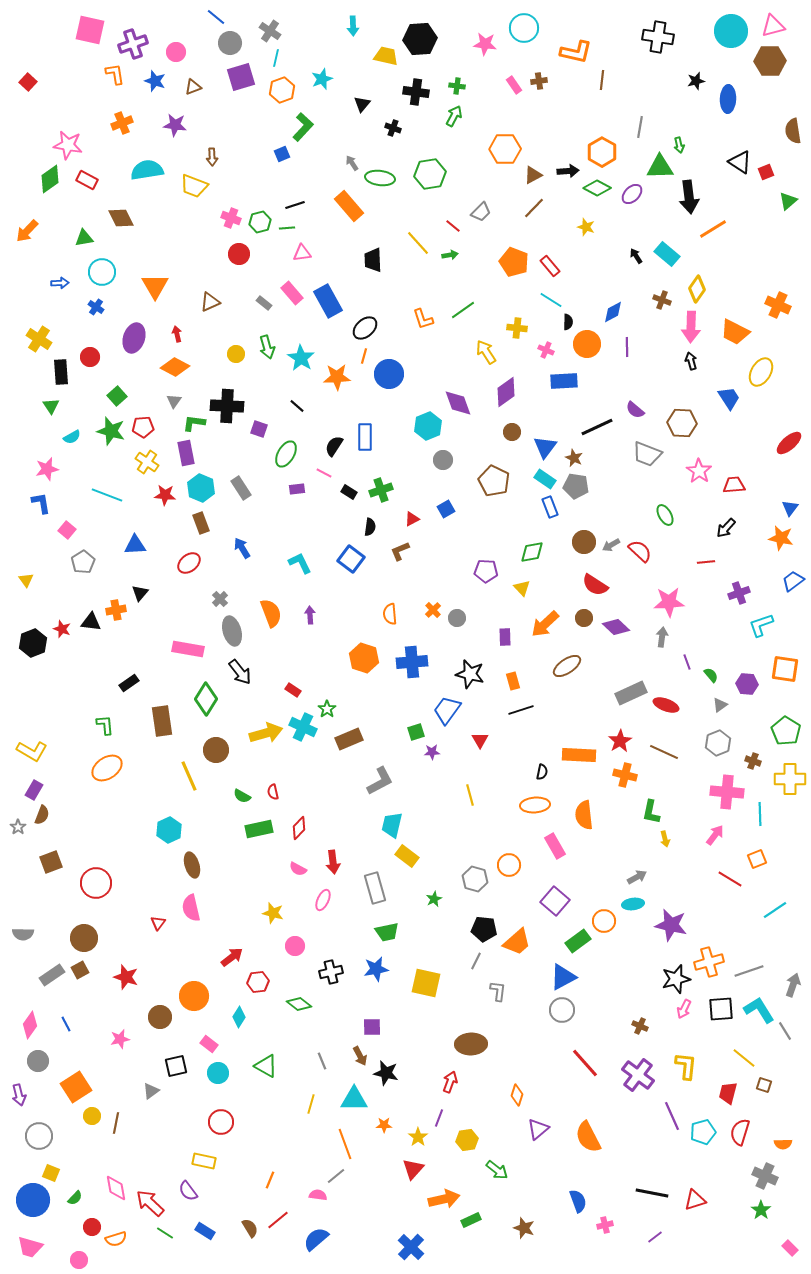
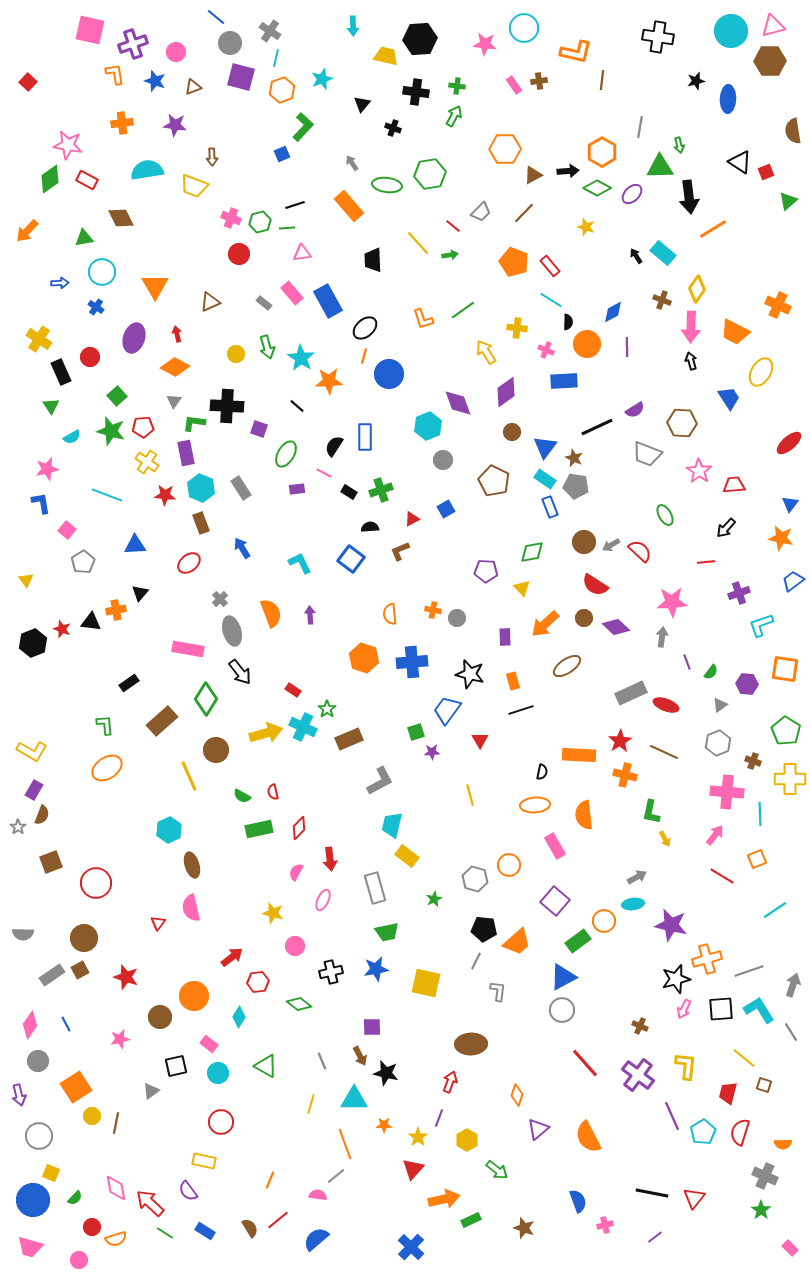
purple square at (241, 77): rotated 32 degrees clockwise
orange cross at (122, 123): rotated 15 degrees clockwise
green ellipse at (380, 178): moved 7 px right, 7 px down
brown line at (534, 208): moved 10 px left, 5 px down
cyan rectangle at (667, 254): moved 4 px left, 1 px up
black rectangle at (61, 372): rotated 20 degrees counterclockwise
orange star at (337, 377): moved 8 px left, 4 px down
purple semicircle at (635, 410): rotated 72 degrees counterclockwise
blue triangle at (790, 508): moved 4 px up
black semicircle at (370, 527): rotated 102 degrees counterclockwise
pink star at (669, 602): moved 3 px right
orange cross at (433, 610): rotated 35 degrees counterclockwise
green semicircle at (711, 675): moved 3 px up; rotated 77 degrees clockwise
brown rectangle at (162, 721): rotated 56 degrees clockwise
yellow arrow at (665, 839): rotated 14 degrees counterclockwise
red arrow at (333, 862): moved 3 px left, 3 px up
pink semicircle at (298, 869): moved 2 px left, 3 px down; rotated 90 degrees clockwise
red line at (730, 879): moved 8 px left, 3 px up
orange cross at (709, 962): moved 2 px left, 3 px up
gray line at (785, 1031): moved 6 px right, 1 px down
cyan pentagon at (703, 1132): rotated 15 degrees counterclockwise
yellow hexagon at (467, 1140): rotated 20 degrees counterclockwise
red triangle at (695, 1200): moved 1 px left, 2 px up; rotated 35 degrees counterclockwise
